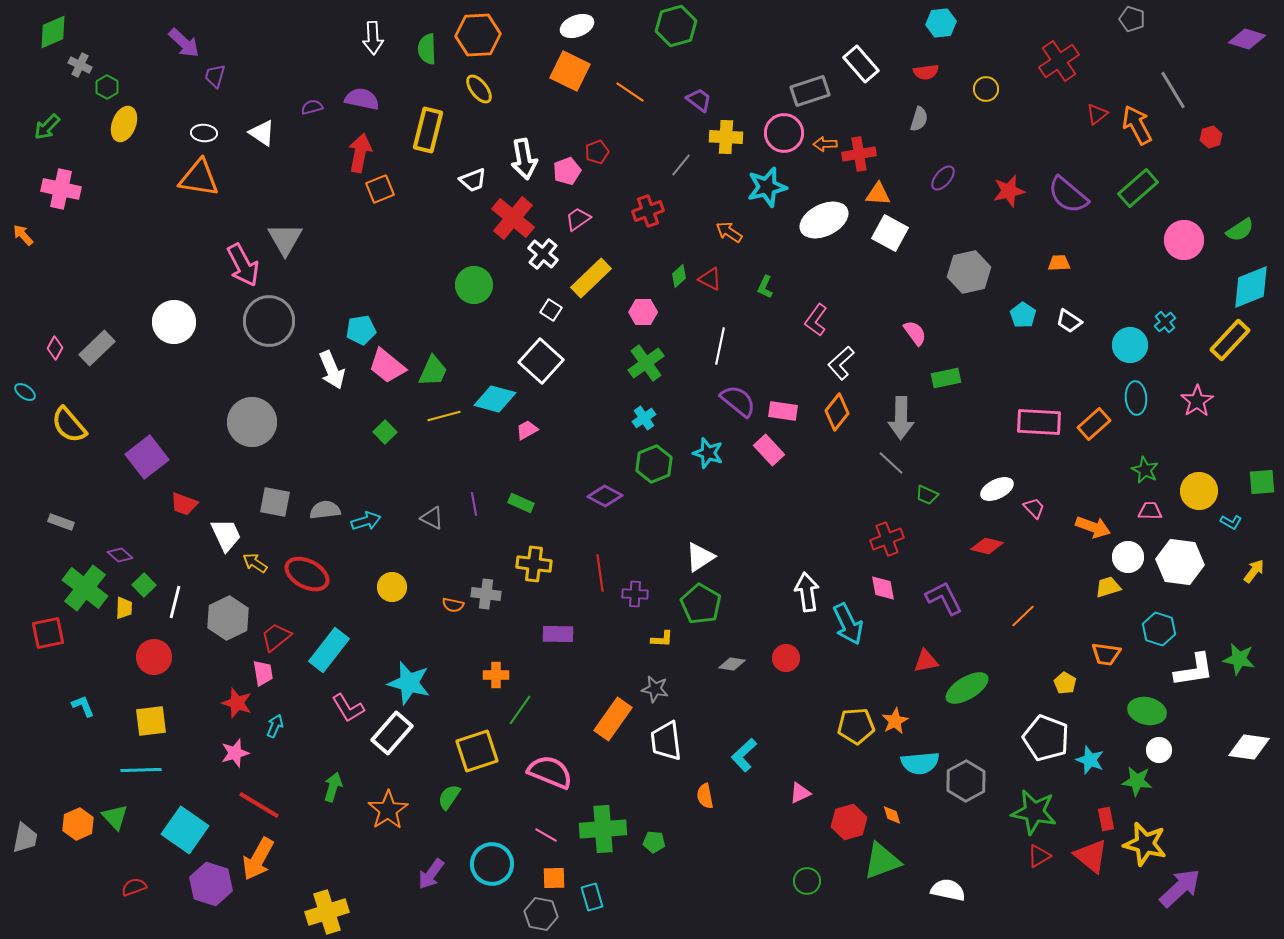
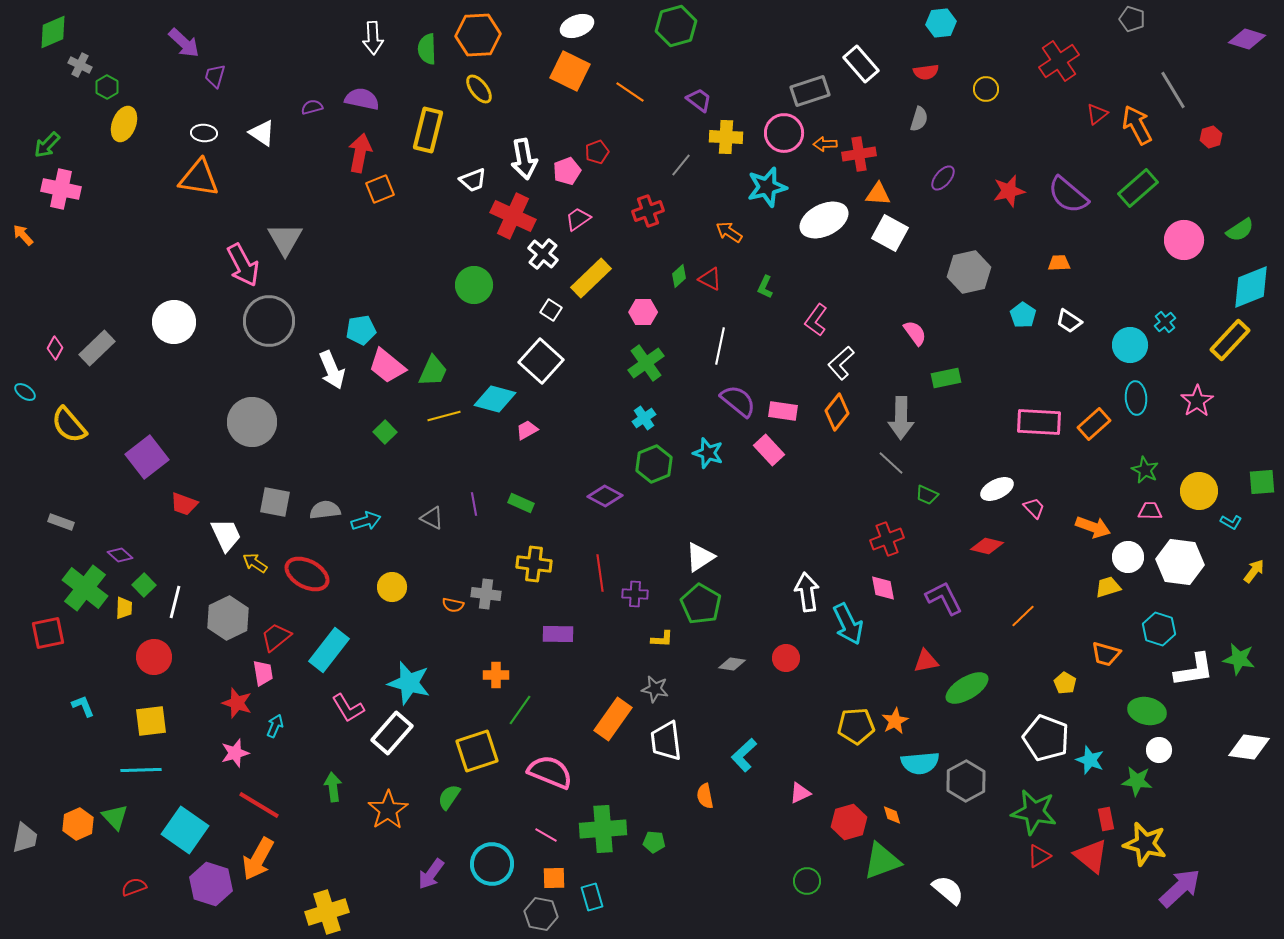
green arrow at (47, 127): moved 18 px down
red cross at (513, 218): moved 2 px up; rotated 15 degrees counterclockwise
orange trapezoid at (1106, 654): rotated 8 degrees clockwise
green arrow at (333, 787): rotated 24 degrees counterclockwise
white semicircle at (948, 890): rotated 28 degrees clockwise
